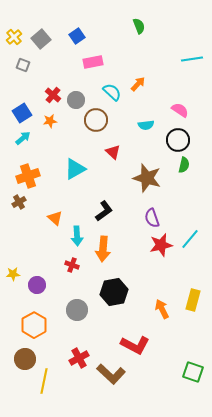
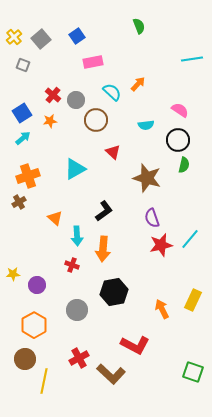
yellow rectangle at (193, 300): rotated 10 degrees clockwise
